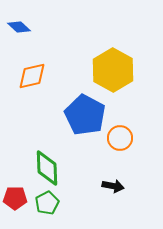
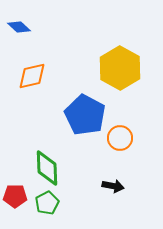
yellow hexagon: moved 7 px right, 2 px up
red pentagon: moved 2 px up
